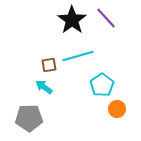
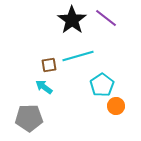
purple line: rotated 10 degrees counterclockwise
orange circle: moved 1 px left, 3 px up
